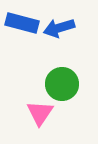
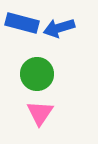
green circle: moved 25 px left, 10 px up
